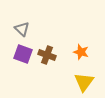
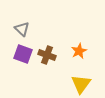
orange star: moved 2 px left, 1 px up; rotated 28 degrees clockwise
yellow triangle: moved 3 px left, 2 px down
